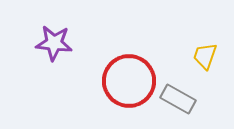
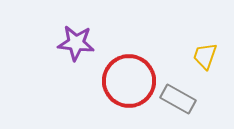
purple star: moved 22 px right
